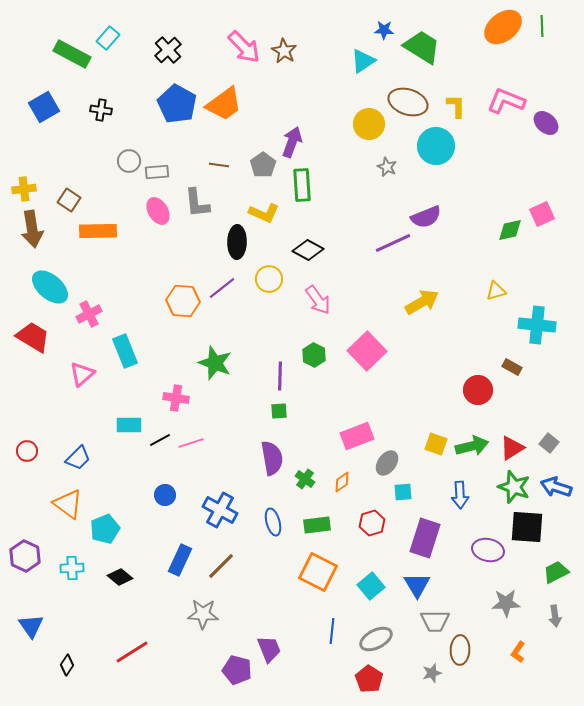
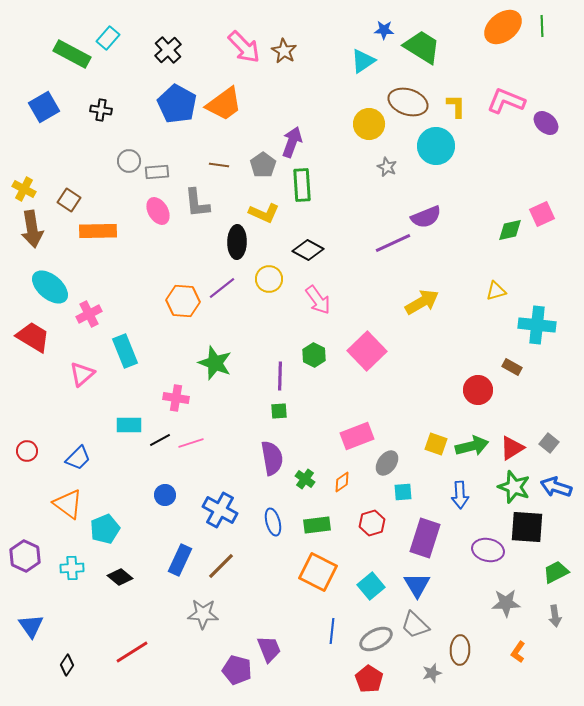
yellow cross at (24, 189): rotated 35 degrees clockwise
gray trapezoid at (435, 621): moved 20 px left, 4 px down; rotated 44 degrees clockwise
